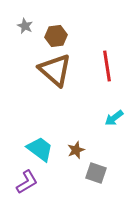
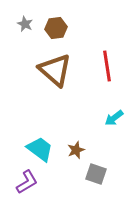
gray star: moved 2 px up
brown hexagon: moved 8 px up
gray square: moved 1 px down
